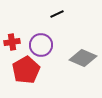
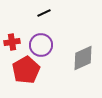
black line: moved 13 px left, 1 px up
gray diamond: rotated 48 degrees counterclockwise
